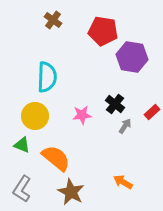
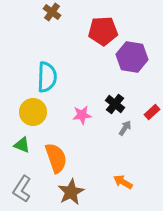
brown cross: moved 1 px left, 8 px up
red pentagon: rotated 12 degrees counterclockwise
yellow circle: moved 2 px left, 4 px up
gray arrow: moved 2 px down
orange semicircle: rotated 32 degrees clockwise
brown star: rotated 16 degrees clockwise
